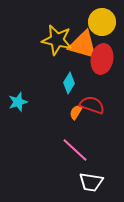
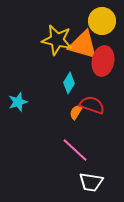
yellow circle: moved 1 px up
red ellipse: moved 1 px right, 2 px down
